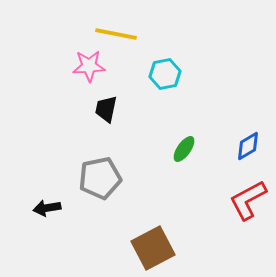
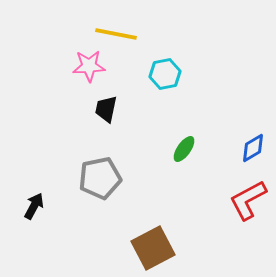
blue diamond: moved 5 px right, 2 px down
black arrow: moved 13 px left, 2 px up; rotated 128 degrees clockwise
